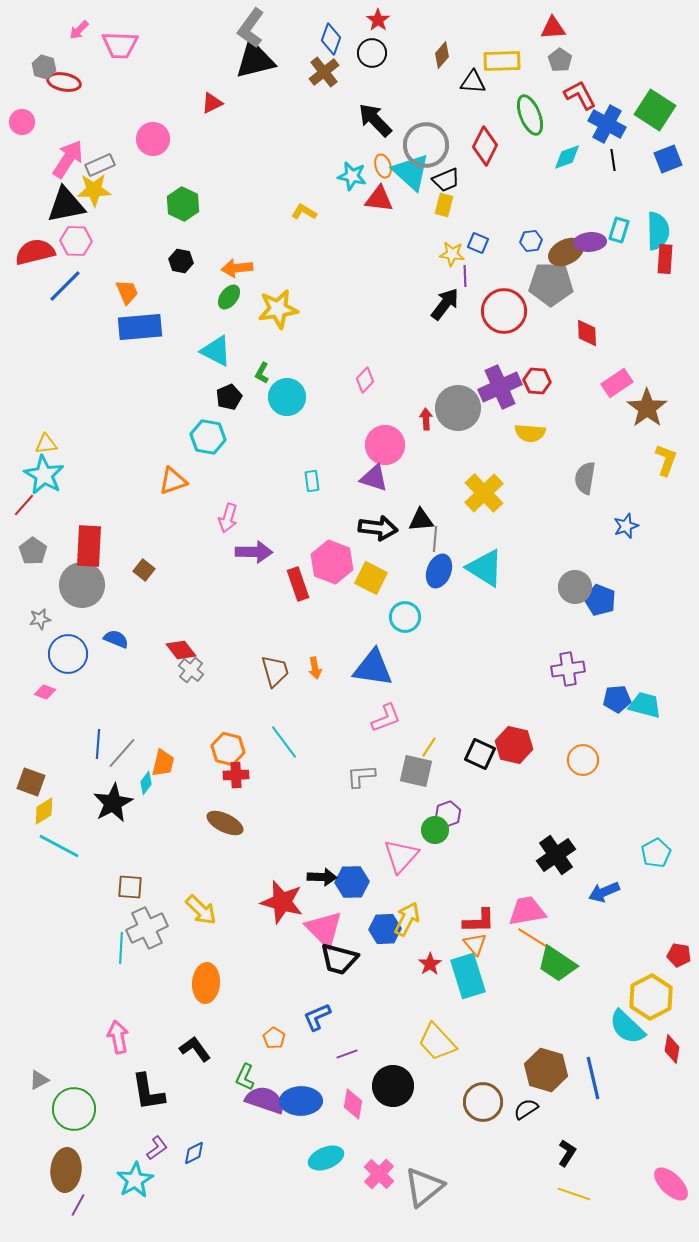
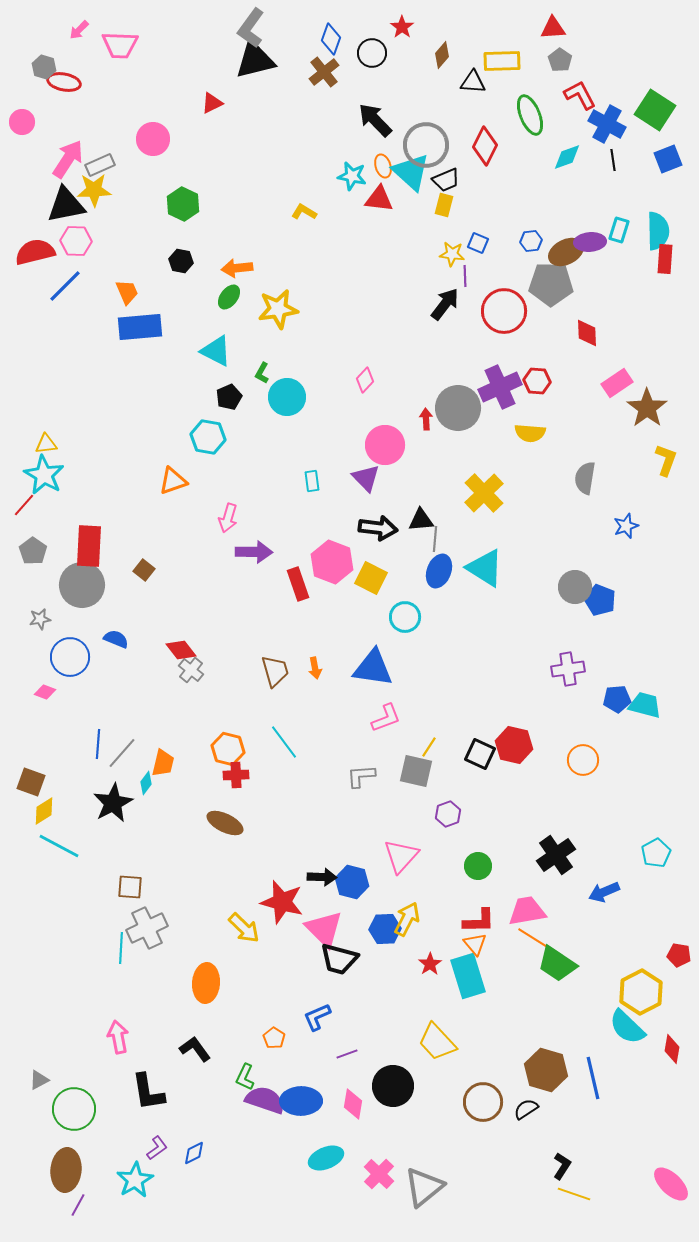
red star at (378, 20): moved 24 px right, 7 px down
purple triangle at (374, 478): moved 8 px left; rotated 28 degrees clockwise
blue circle at (68, 654): moved 2 px right, 3 px down
green circle at (435, 830): moved 43 px right, 36 px down
blue hexagon at (352, 882): rotated 16 degrees clockwise
yellow arrow at (201, 910): moved 43 px right, 18 px down
yellow hexagon at (651, 997): moved 10 px left, 5 px up
black L-shape at (567, 1153): moved 5 px left, 13 px down
